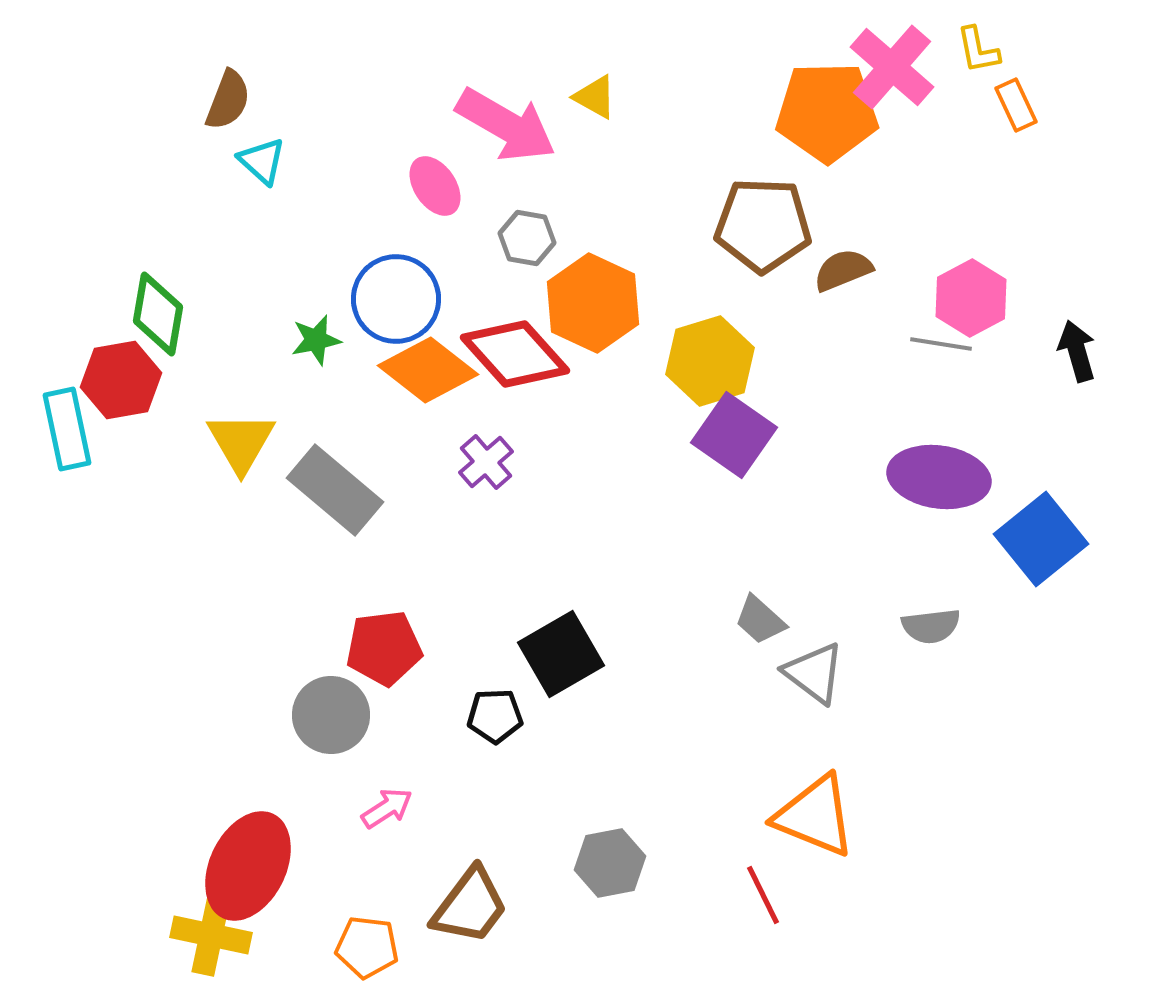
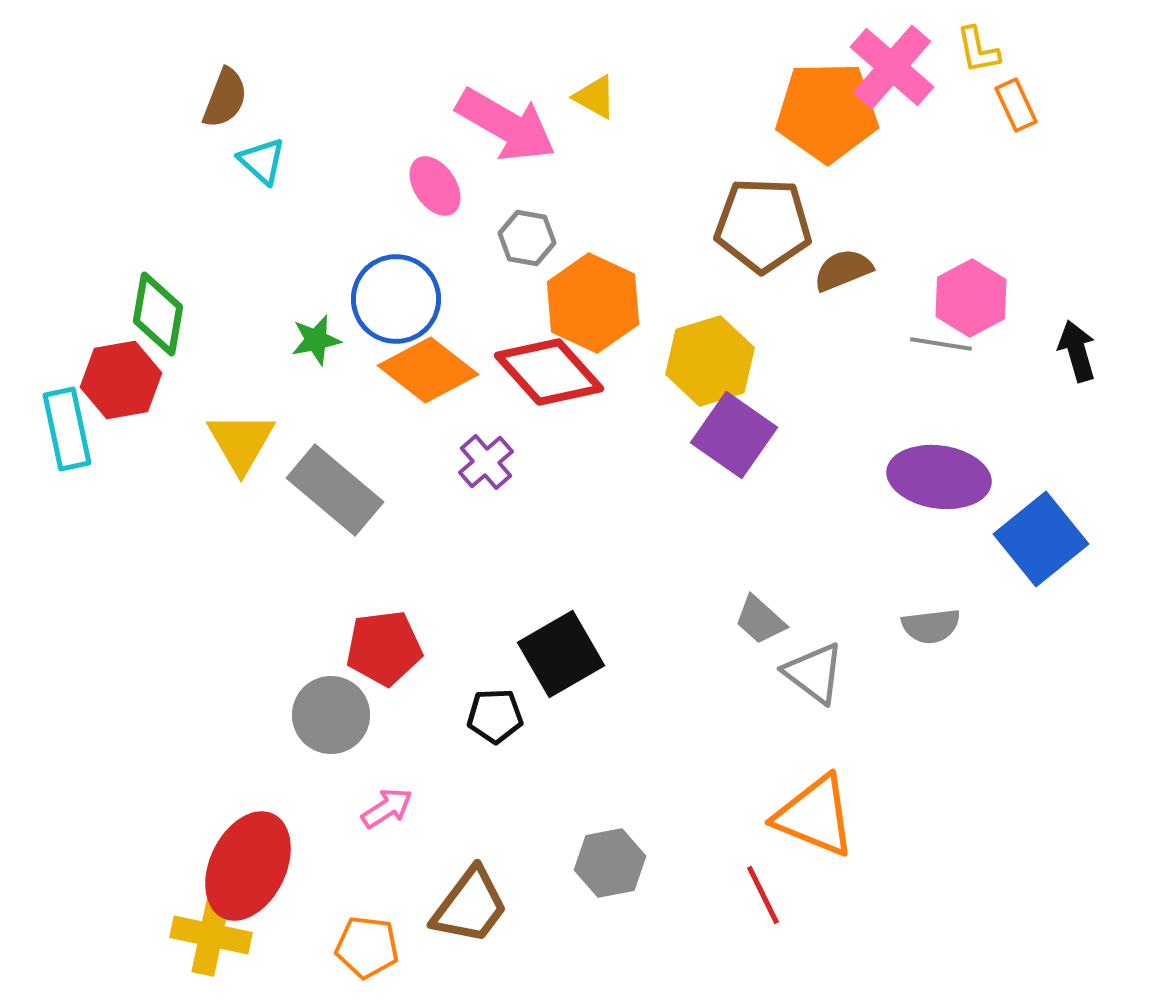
brown semicircle at (228, 100): moved 3 px left, 2 px up
red diamond at (515, 354): moved 34 px right, 18 px down
